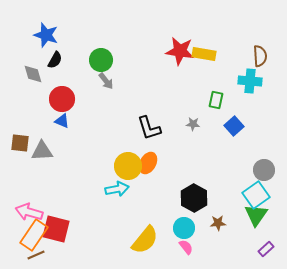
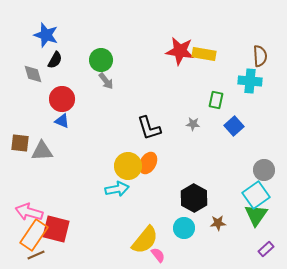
pink semicircle: moved 28 px left, 8 px down
